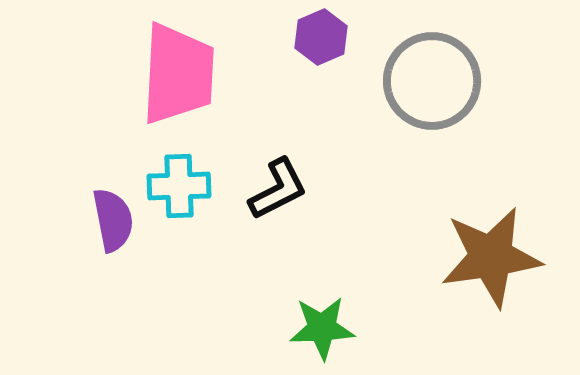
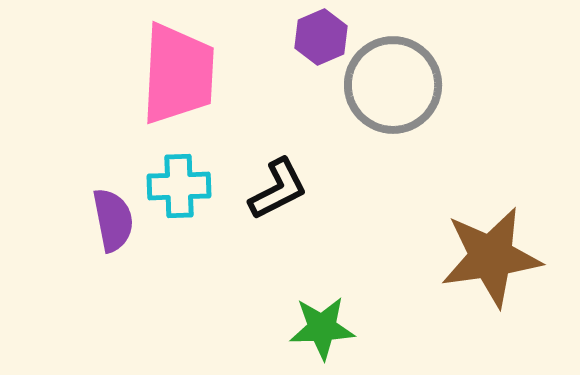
gray circle: moved 39 px left, 4 px down
